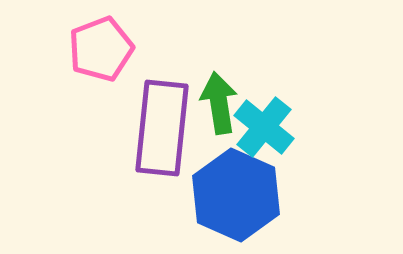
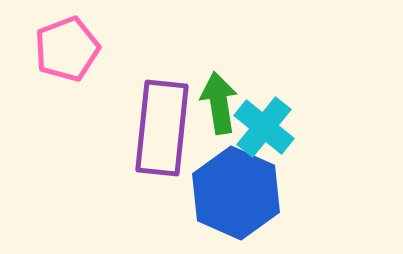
pink pentagon: moved 34 px left
blue hexagon: moved 2 px up
